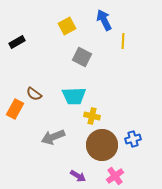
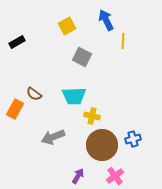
blue arrow: moved 2 px right
purple arrow: rotated 91 degrees counterclockwise
